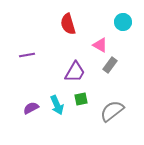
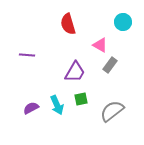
purple line: rotated 14 degrees clockwise
